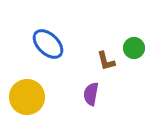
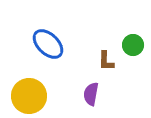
green circle: moved 1 px left, 3 px up
brown L-shape: rotated 15 degrees clockwise
yellow circle: moved 2 px right, 1 px up
